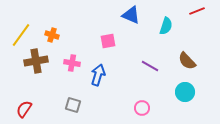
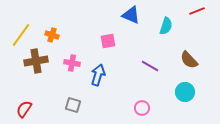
brown semicircle: moved 2 px right, 1 px up
